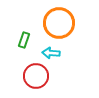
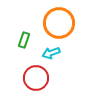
cyan arrow: rotated 24 degrees counterclockwise
red circle: moved 2 px down
